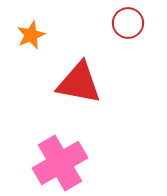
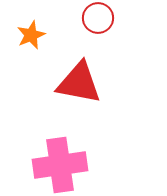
red circle: moved 30 px left, 5 px up
pink cross: moved 2 px down; rotated 22 degrees clockwise
